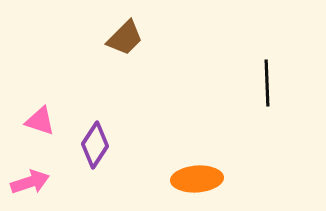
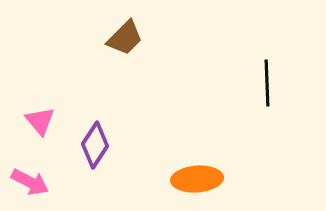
pink triangle: rotated 32 degrees clockwise
pink arrow: rotated 45 degrees clockwise
